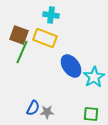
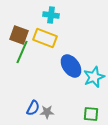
cyan star: rotated 10 degrees clockwise
